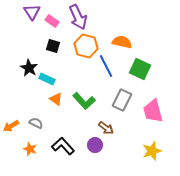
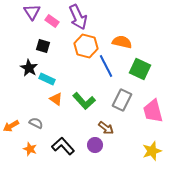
black square: moved 10 px left
